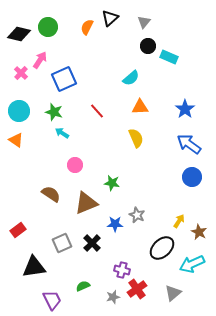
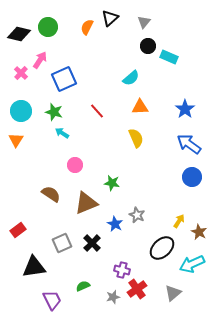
cyan circle at (19, 111): moved 2 px right
orange triangle at (16, 140): rotated 28 degrees clockwise
blue star at (115, 224): rotated 28 degrees clockwise
